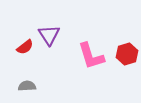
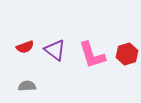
purple triangle: moved 6 px right, 15 px down; rotated 20 degrees counterclockwise
red semicircle: rotated 18 degrees clockwise
pink L-shape: moved 1 px right, 1 px up
